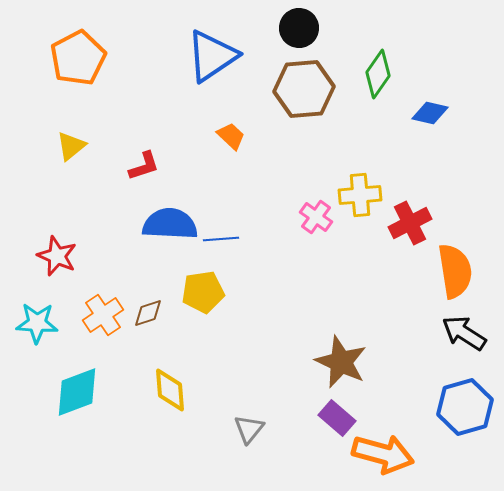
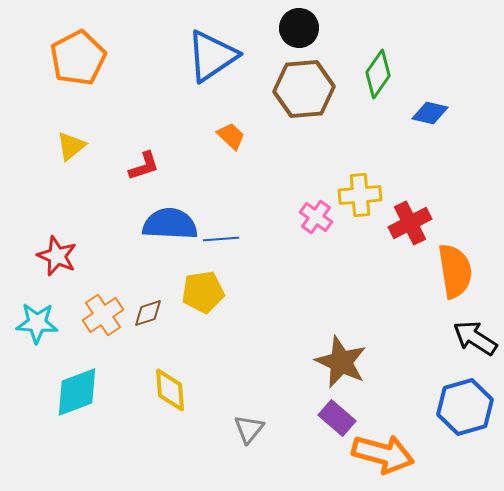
black arrow: moved 11 px right, 5 px down
